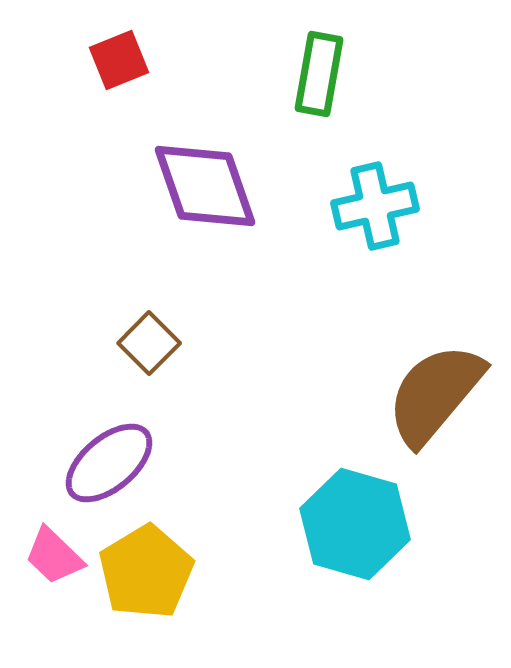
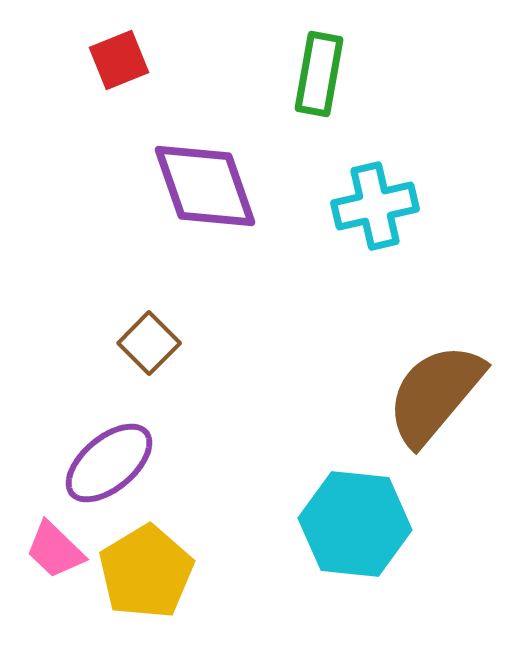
cyan hexagon: rotated 10 degrees counterclockwise
pink trapezoid: moved 1 px right, 6 px up
